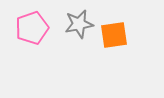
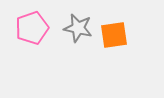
gray star: moved 1 px left, 4 px down; rotated 24 degrees clockwise
